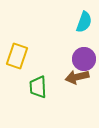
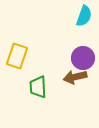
cyan semicircle: moved 6 px up
purple circle: moved 1 px left, 1 px up
brown arrow: moved 2 px left
